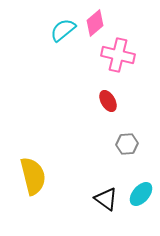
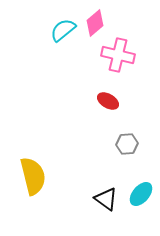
red ellipse: rotated 30 degrees counterclockwise
